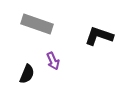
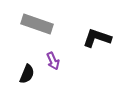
black L-shape: moved 2 px left, 2 px down
